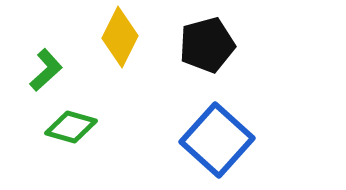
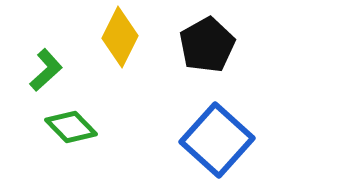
black pentagon: rotated 14 degrees counterclockwise
green diamond: rotated 30 degrees clockwise
